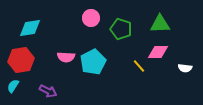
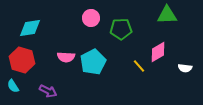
green triangle: moved 7 px right, 9 px up
green pentagon: rotated 20 degrees counterclockwise
pink diamond: rotated 30 degrees counterclockwise
red hexagon: moved 1 px right; rotated 25 degrees clockwise
cyan semicircle: rotated 64 degrees counterclockwise
